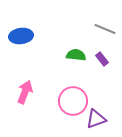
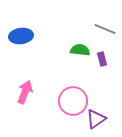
green semicircle: moved 4 px right, 5 px up
purple rectangle: rotated 24 degrees clockwise
purple triangle: rotated 15 degrees counterclockwise
